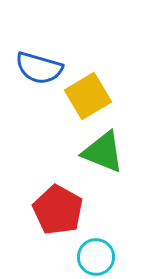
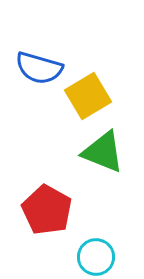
red pentagon: moved 11 px left
